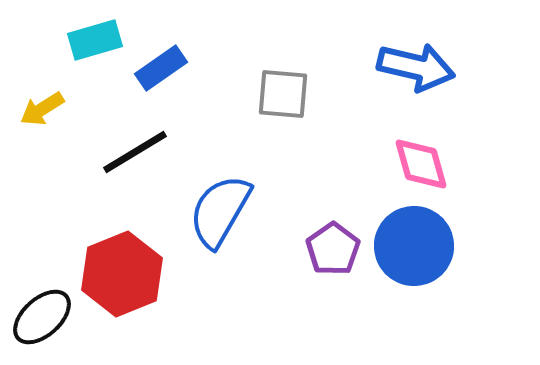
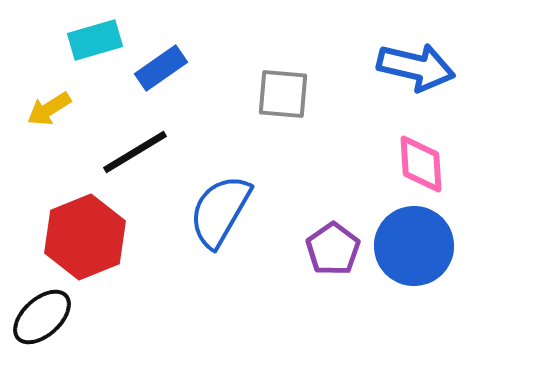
yellow arrow: moved 7 px right
pink diamond: rotated 12 degrees clockwise
red hexagon: moved 37 px left, 37 px up
